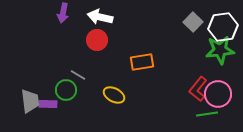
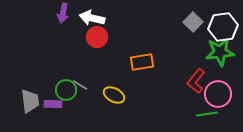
white arrow: moved 8 px left, 1 px down
red circle: moved 3 px up
green star: moved 2 px down
gray line: moved 2 px right, 10 px down
red L-shape: moved 2 px left, 8 px up
purple rectangle: moved 5 px right
